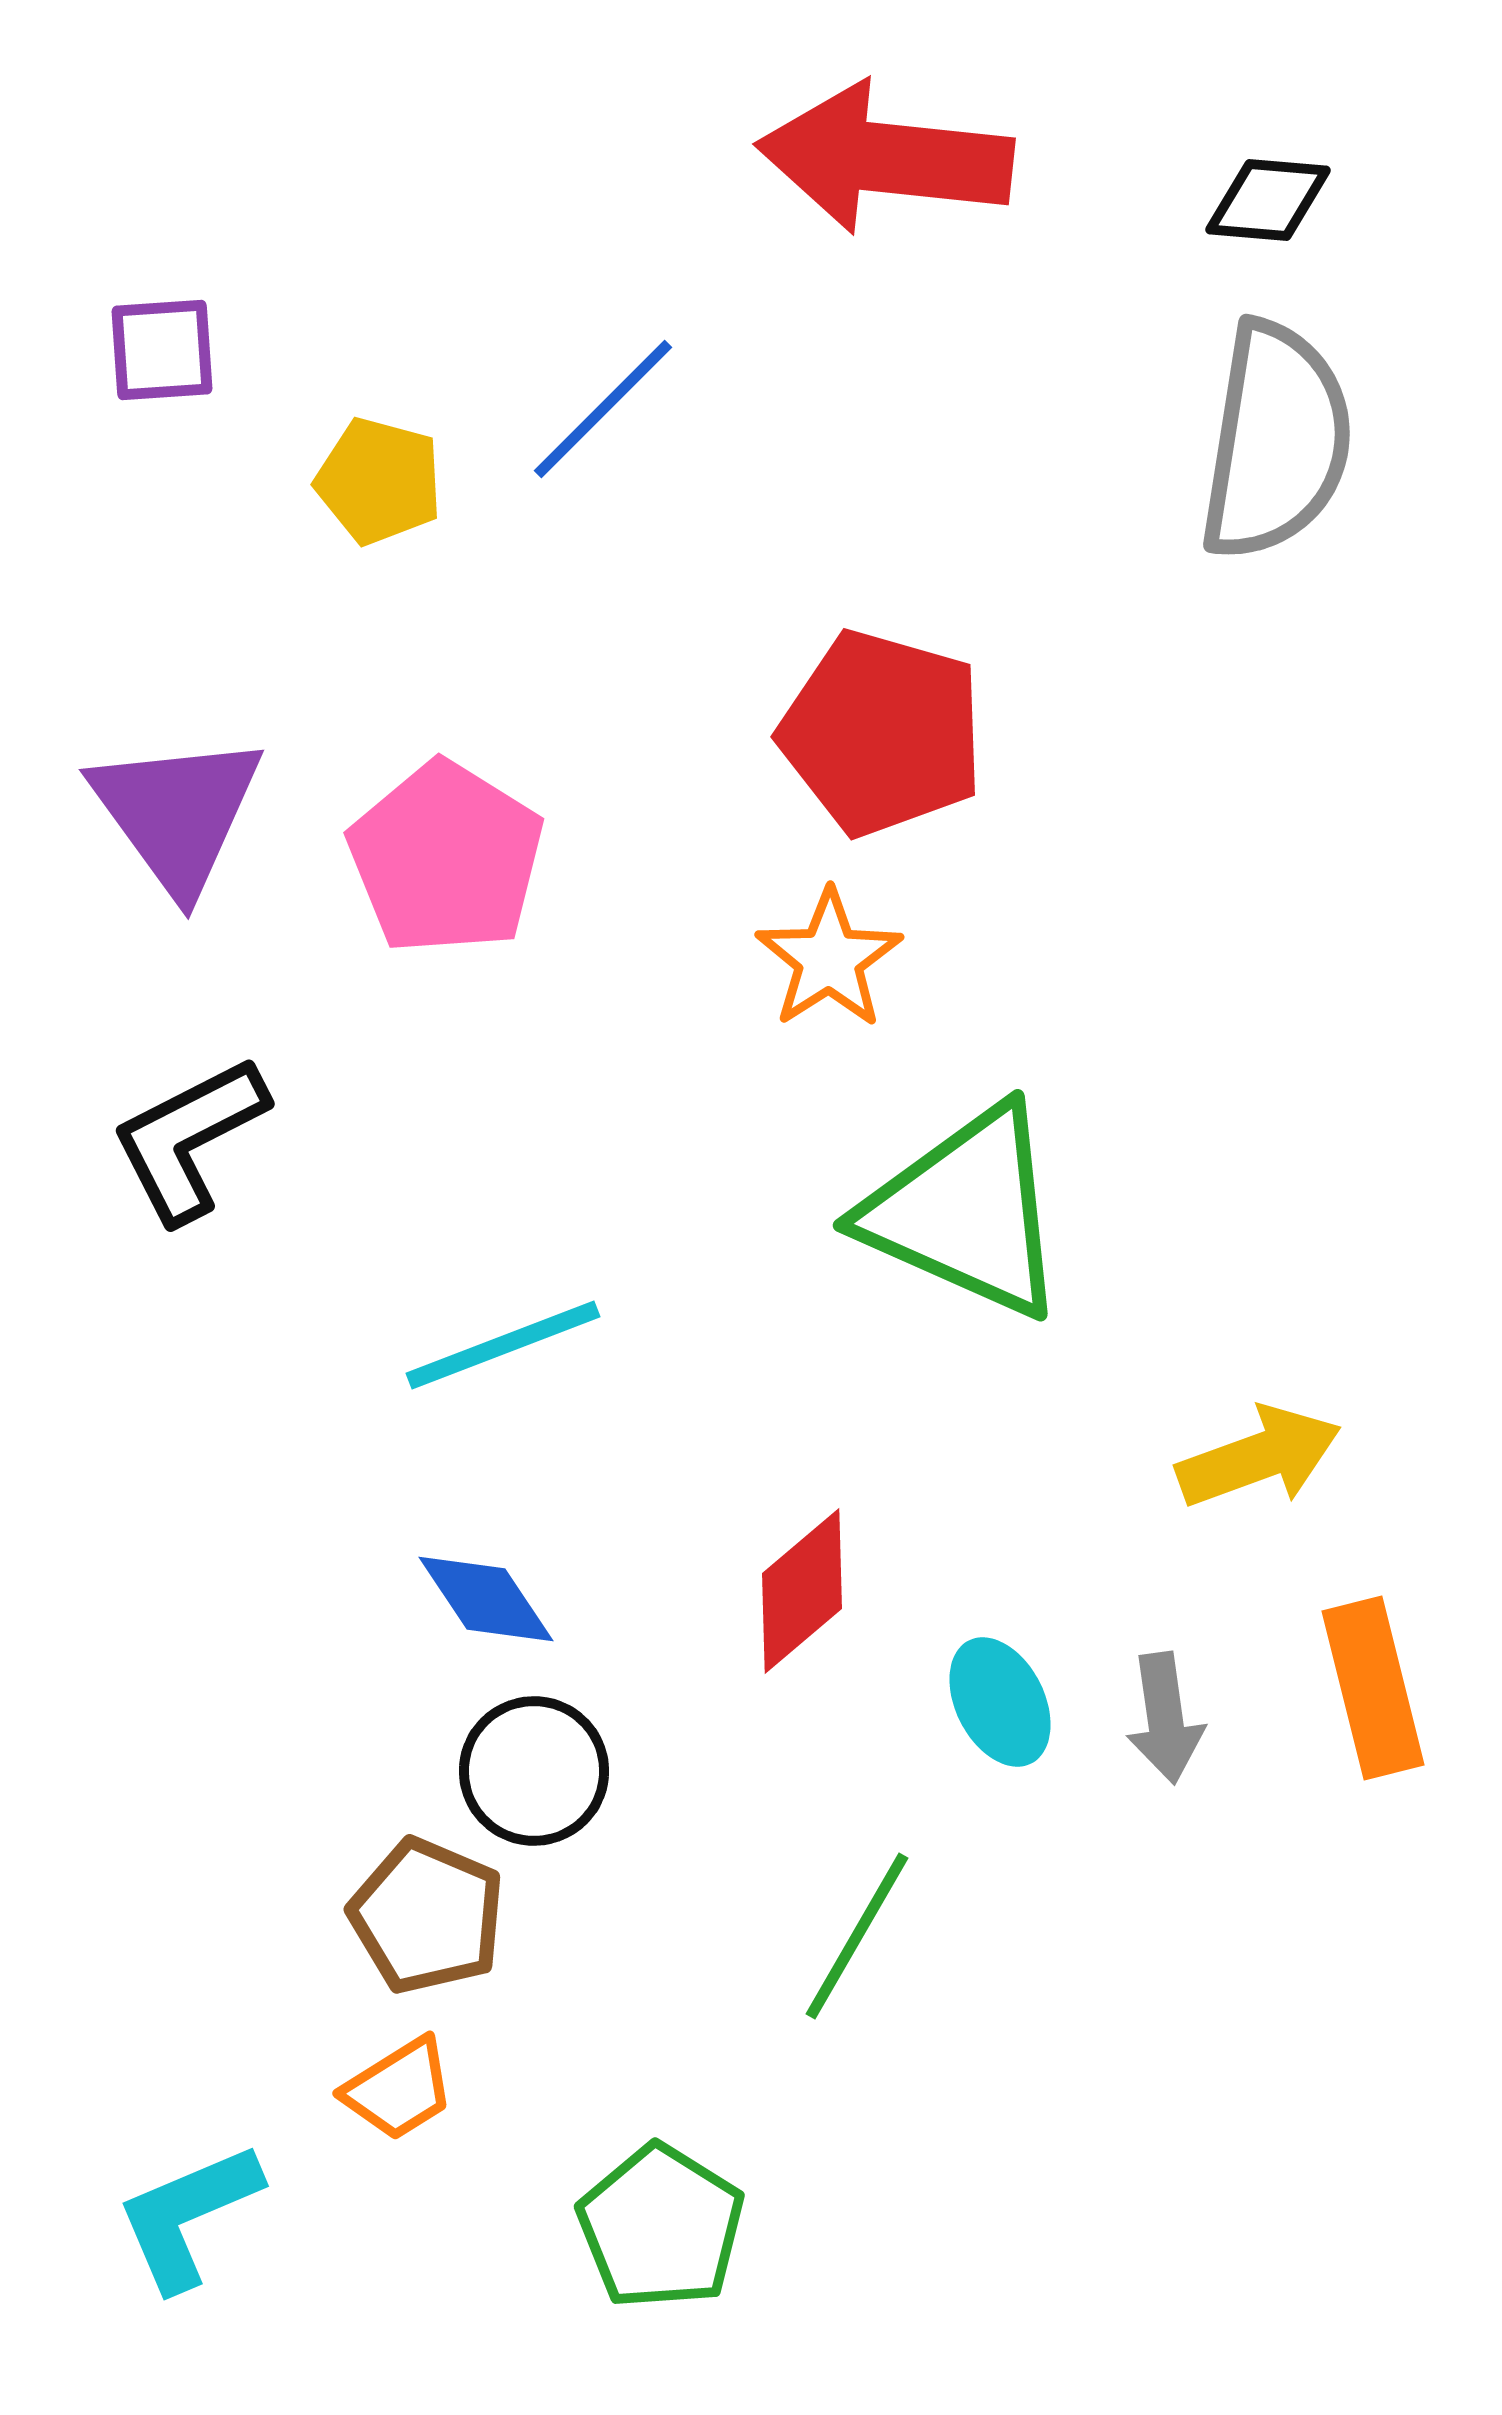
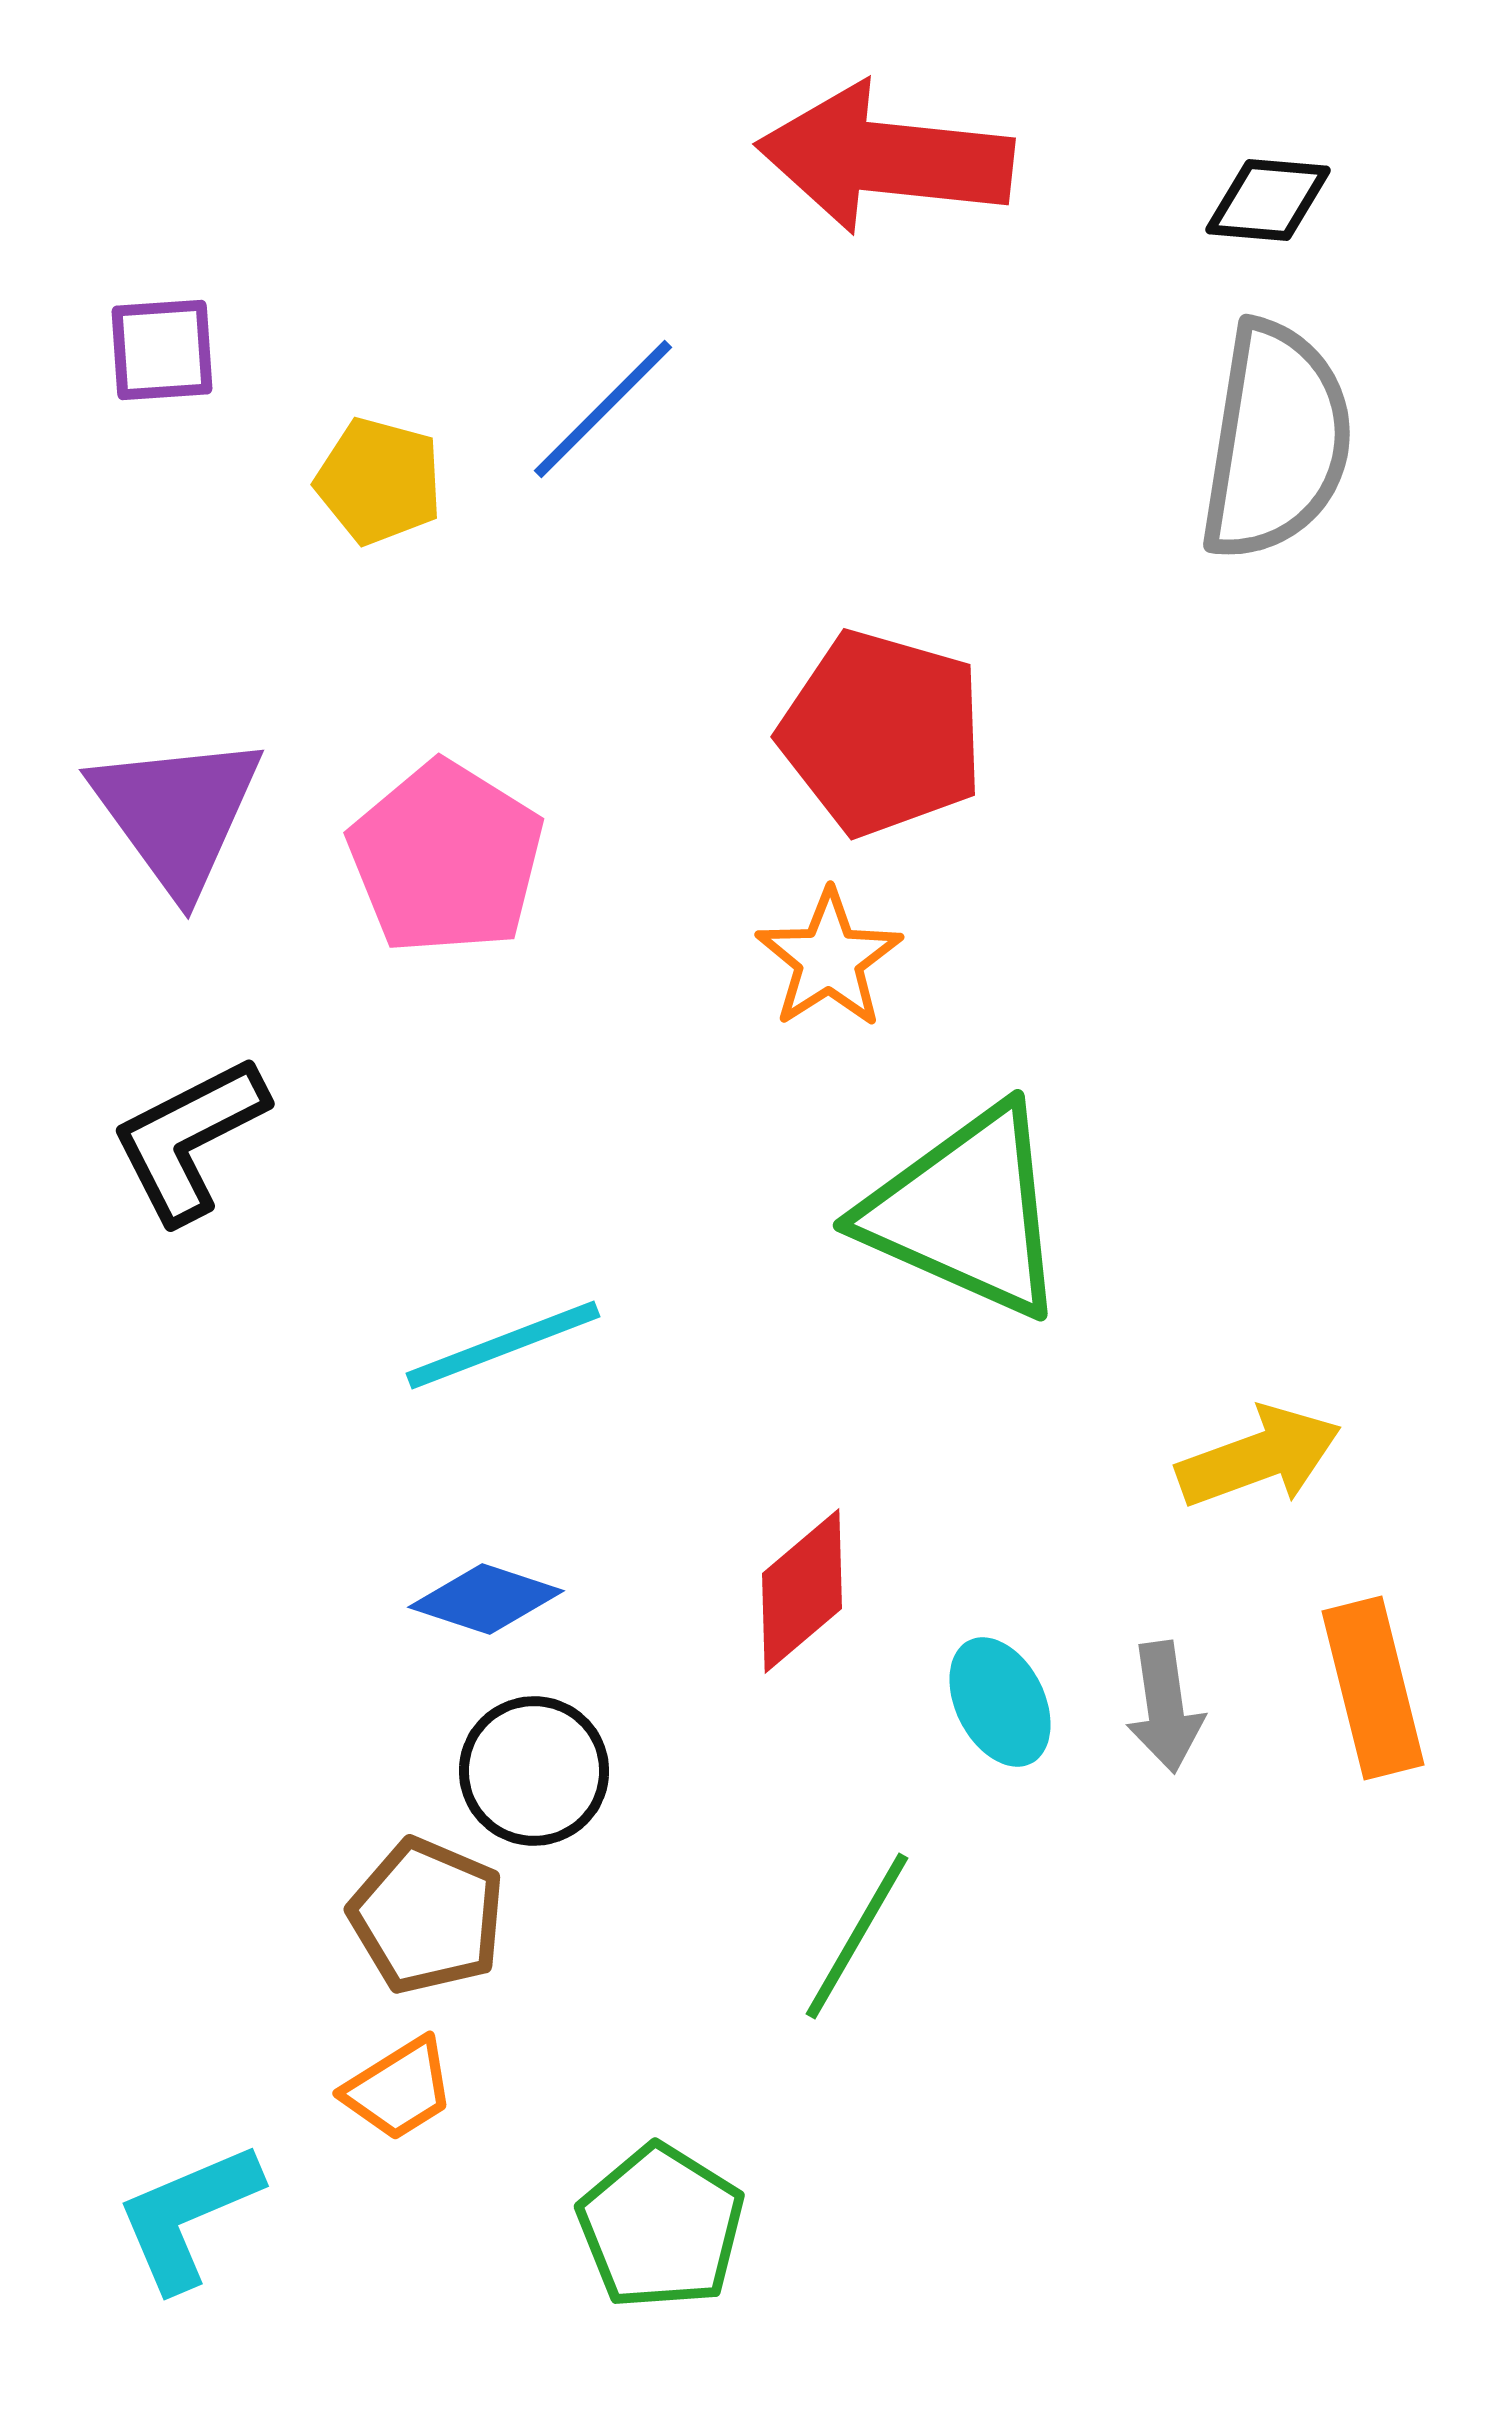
blue diamond: rotated 38 degrees counterclockwise
gray arrow: moved 11 px up
